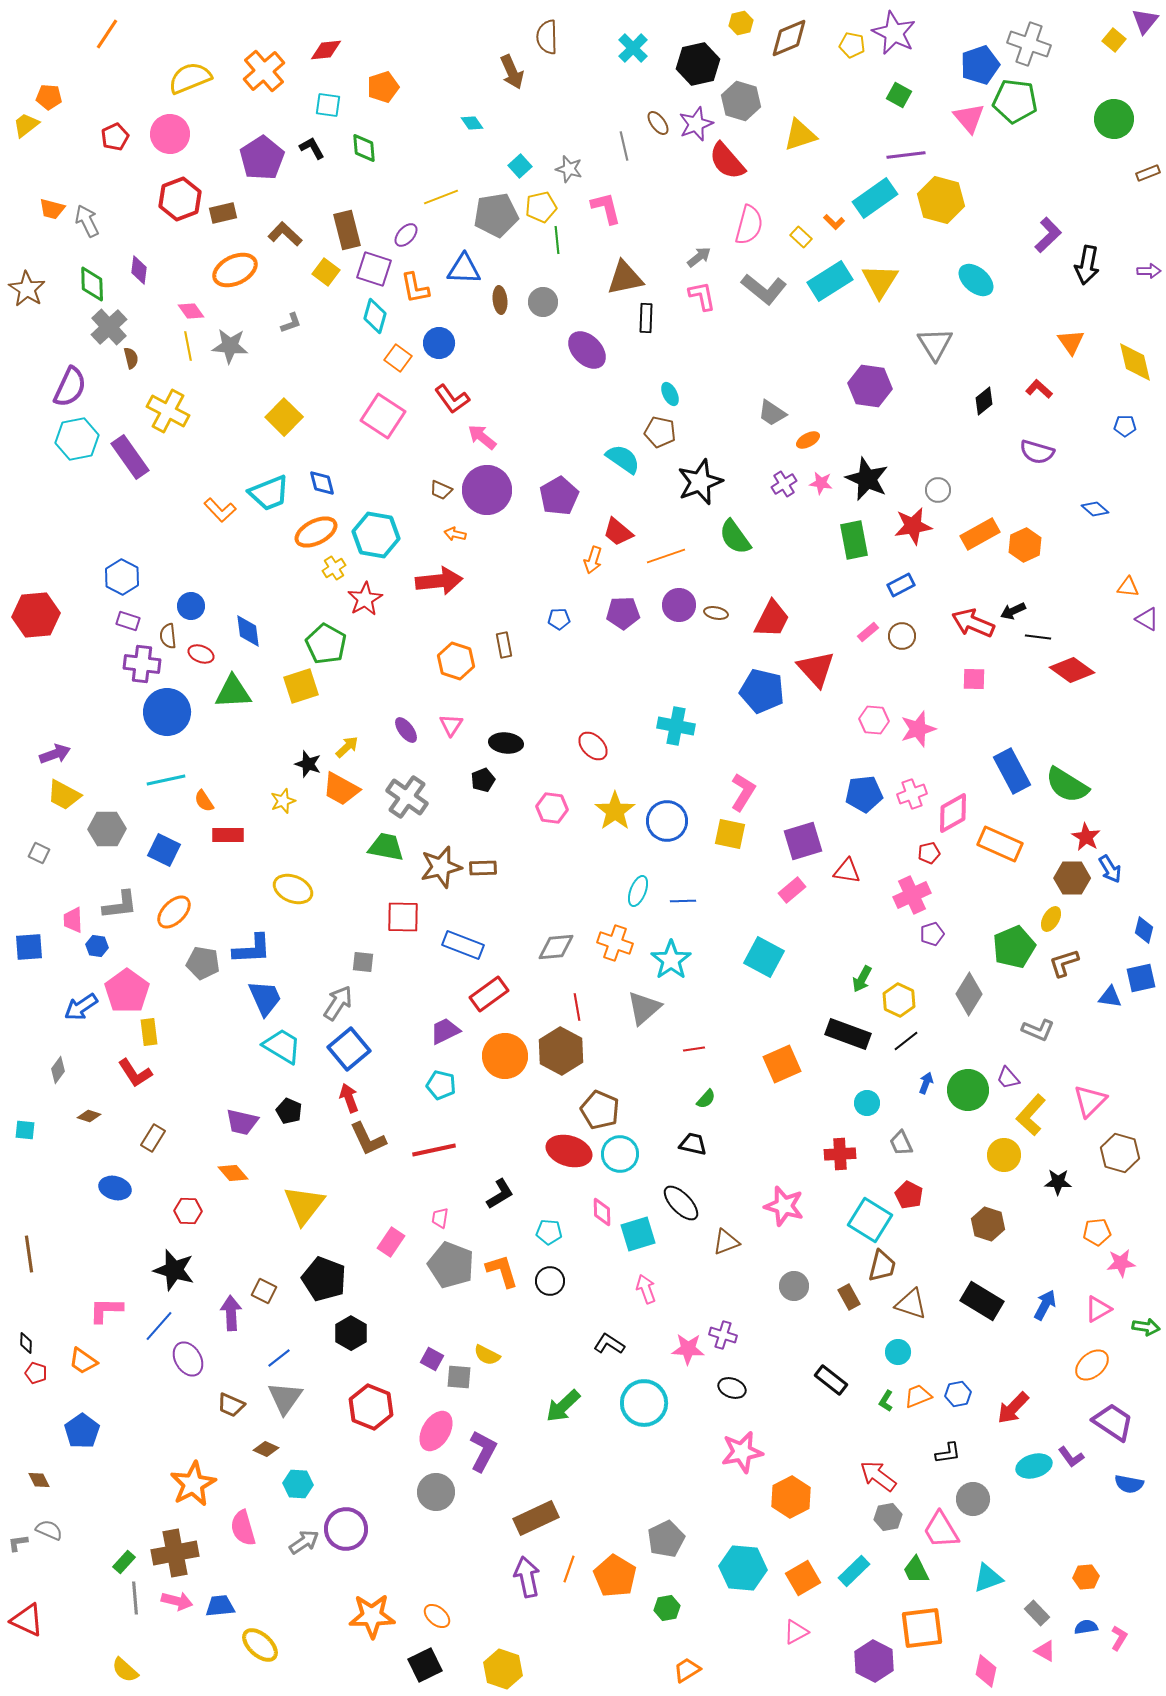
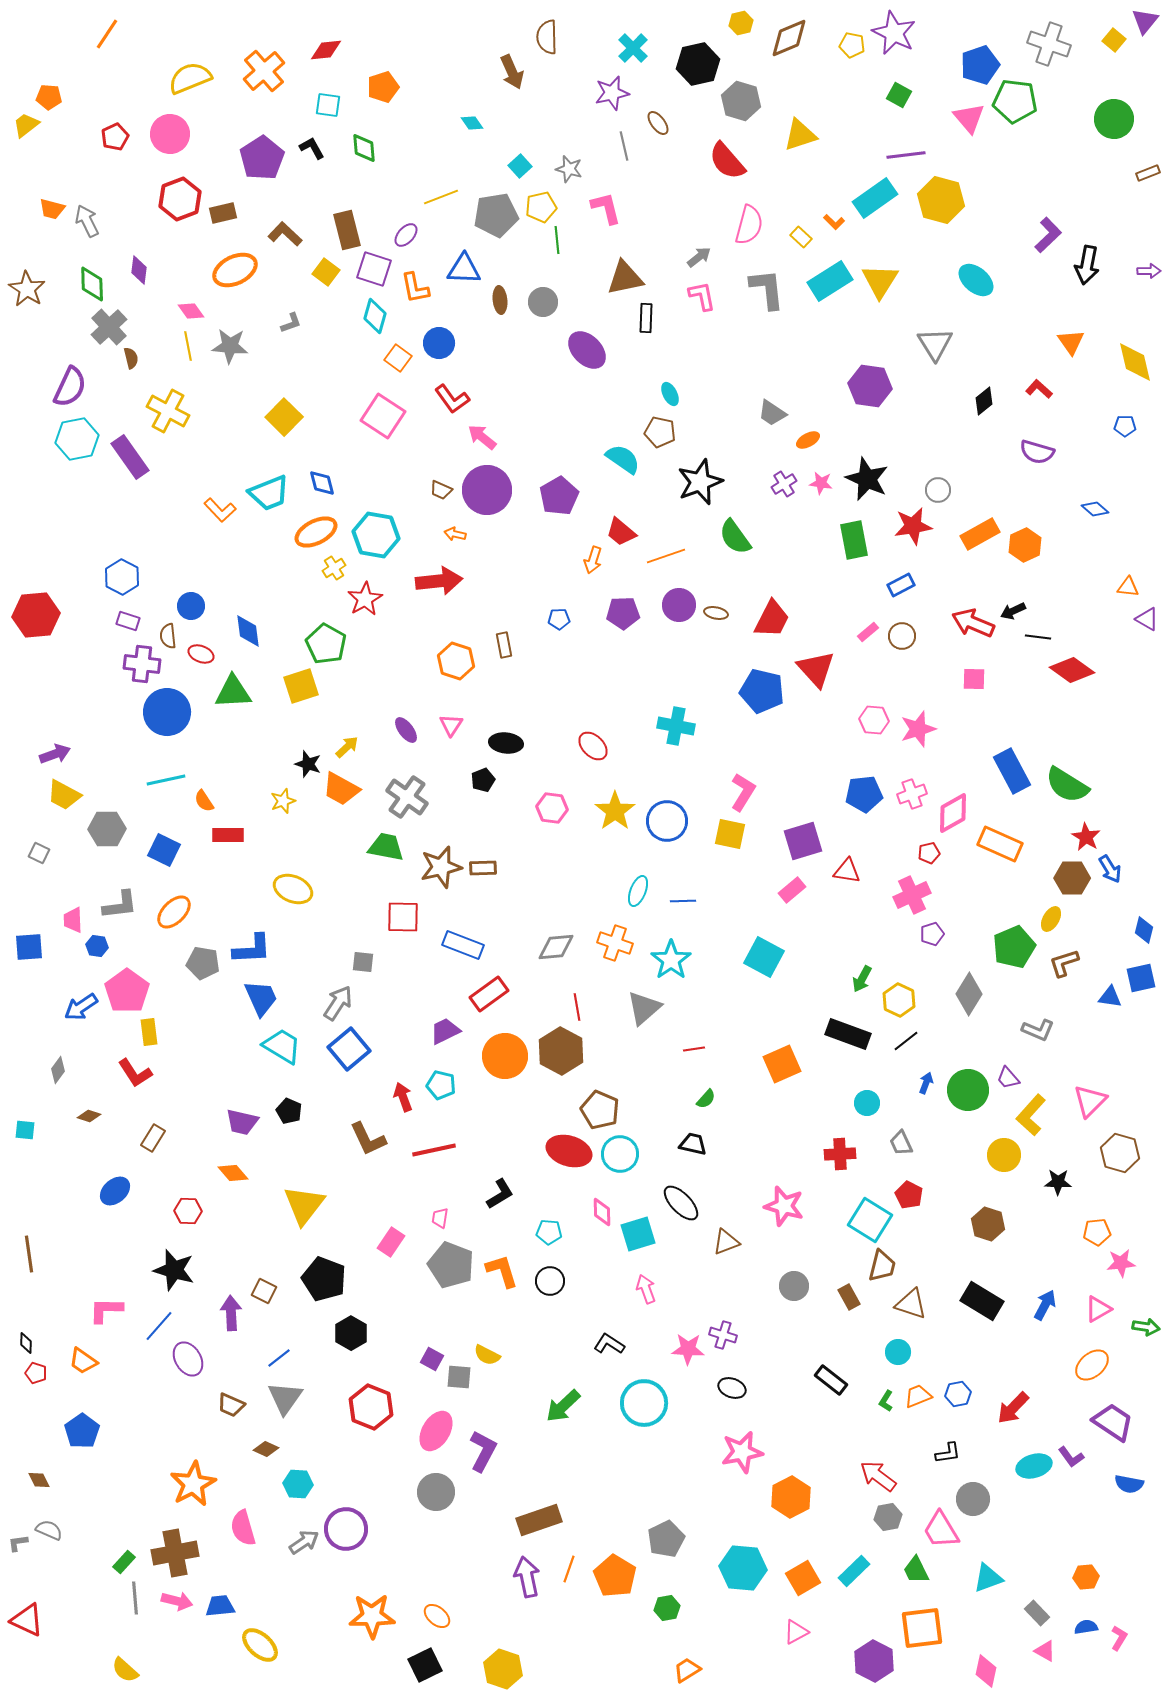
gray cross at (1029, 44): moved 20 px right
purple star at (696, 124): moved 84 px left, 31 px up; rotated 8 degrees clockwise
gray L-shape at (764, 289): moved 3 px right; rotated 135 degrees counterclockwise
red trapezoid at (618, 532): moved 3 px right
blue trapezoid at (265, 998): moved 4 px left
red arrow at (349, 1098): moved 54 px right, 1 px up
blue ellipse at (115, 1188): moved 3 px down; rotated 56 degrees counterclockwise
brown rectangle at (536, 1518): moved 3 px right, 2 px down; rotated 6 degrees clockwise
